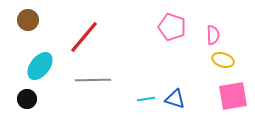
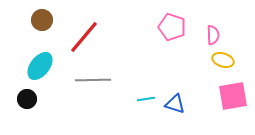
brown circle: moved 14 px right
blue triangle: moved 5 px down
